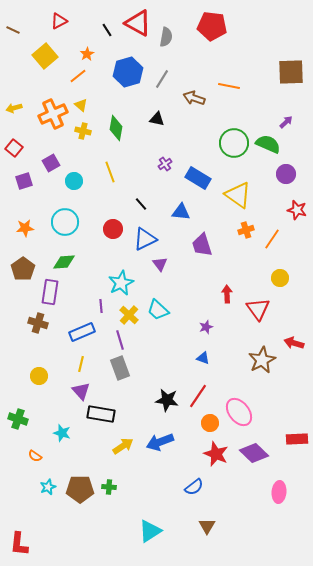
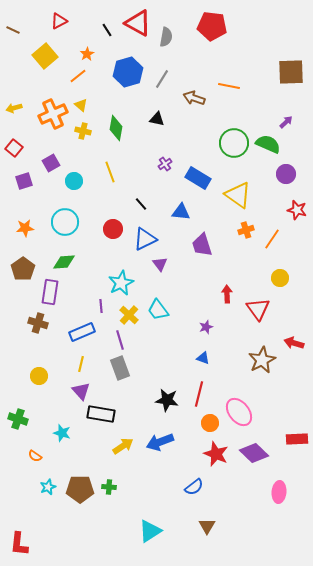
cyan trapezoid at (158, 310): rotated 10 degrees clockwise
red line at (198, 396): moved 1 px right, 2 px up; rotated 20 degrees counterclockwise
